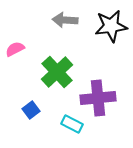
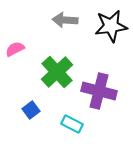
purple cross: moved 1 px right, 7 px up; rotated 20 degrees clockwise
